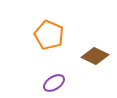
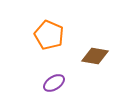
brown diamond: rotated 16 degrees counterclockwise
